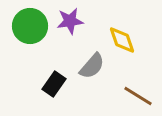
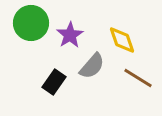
purple star: moved 14 px down; rotated 24 degrees counterclockwise
green circle: moved 1 px right, 3 px up
black rectangle: moved 2 px up
brown line: moved 18 px up
